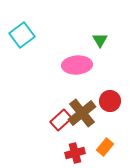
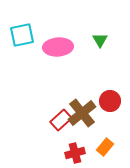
cyan square: rotated 25 degrees clockwise
pink ellipse: moved 19 px left, 18 px up
